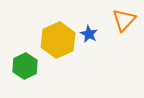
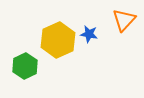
blue star: rotated 18 degrees counterclockwise
